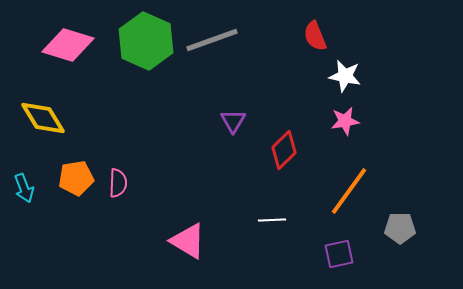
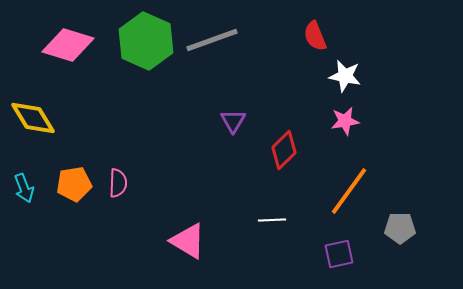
yellow diamond: moved 10 px left
orange pentagon: moved 2 px left, 6 px down
